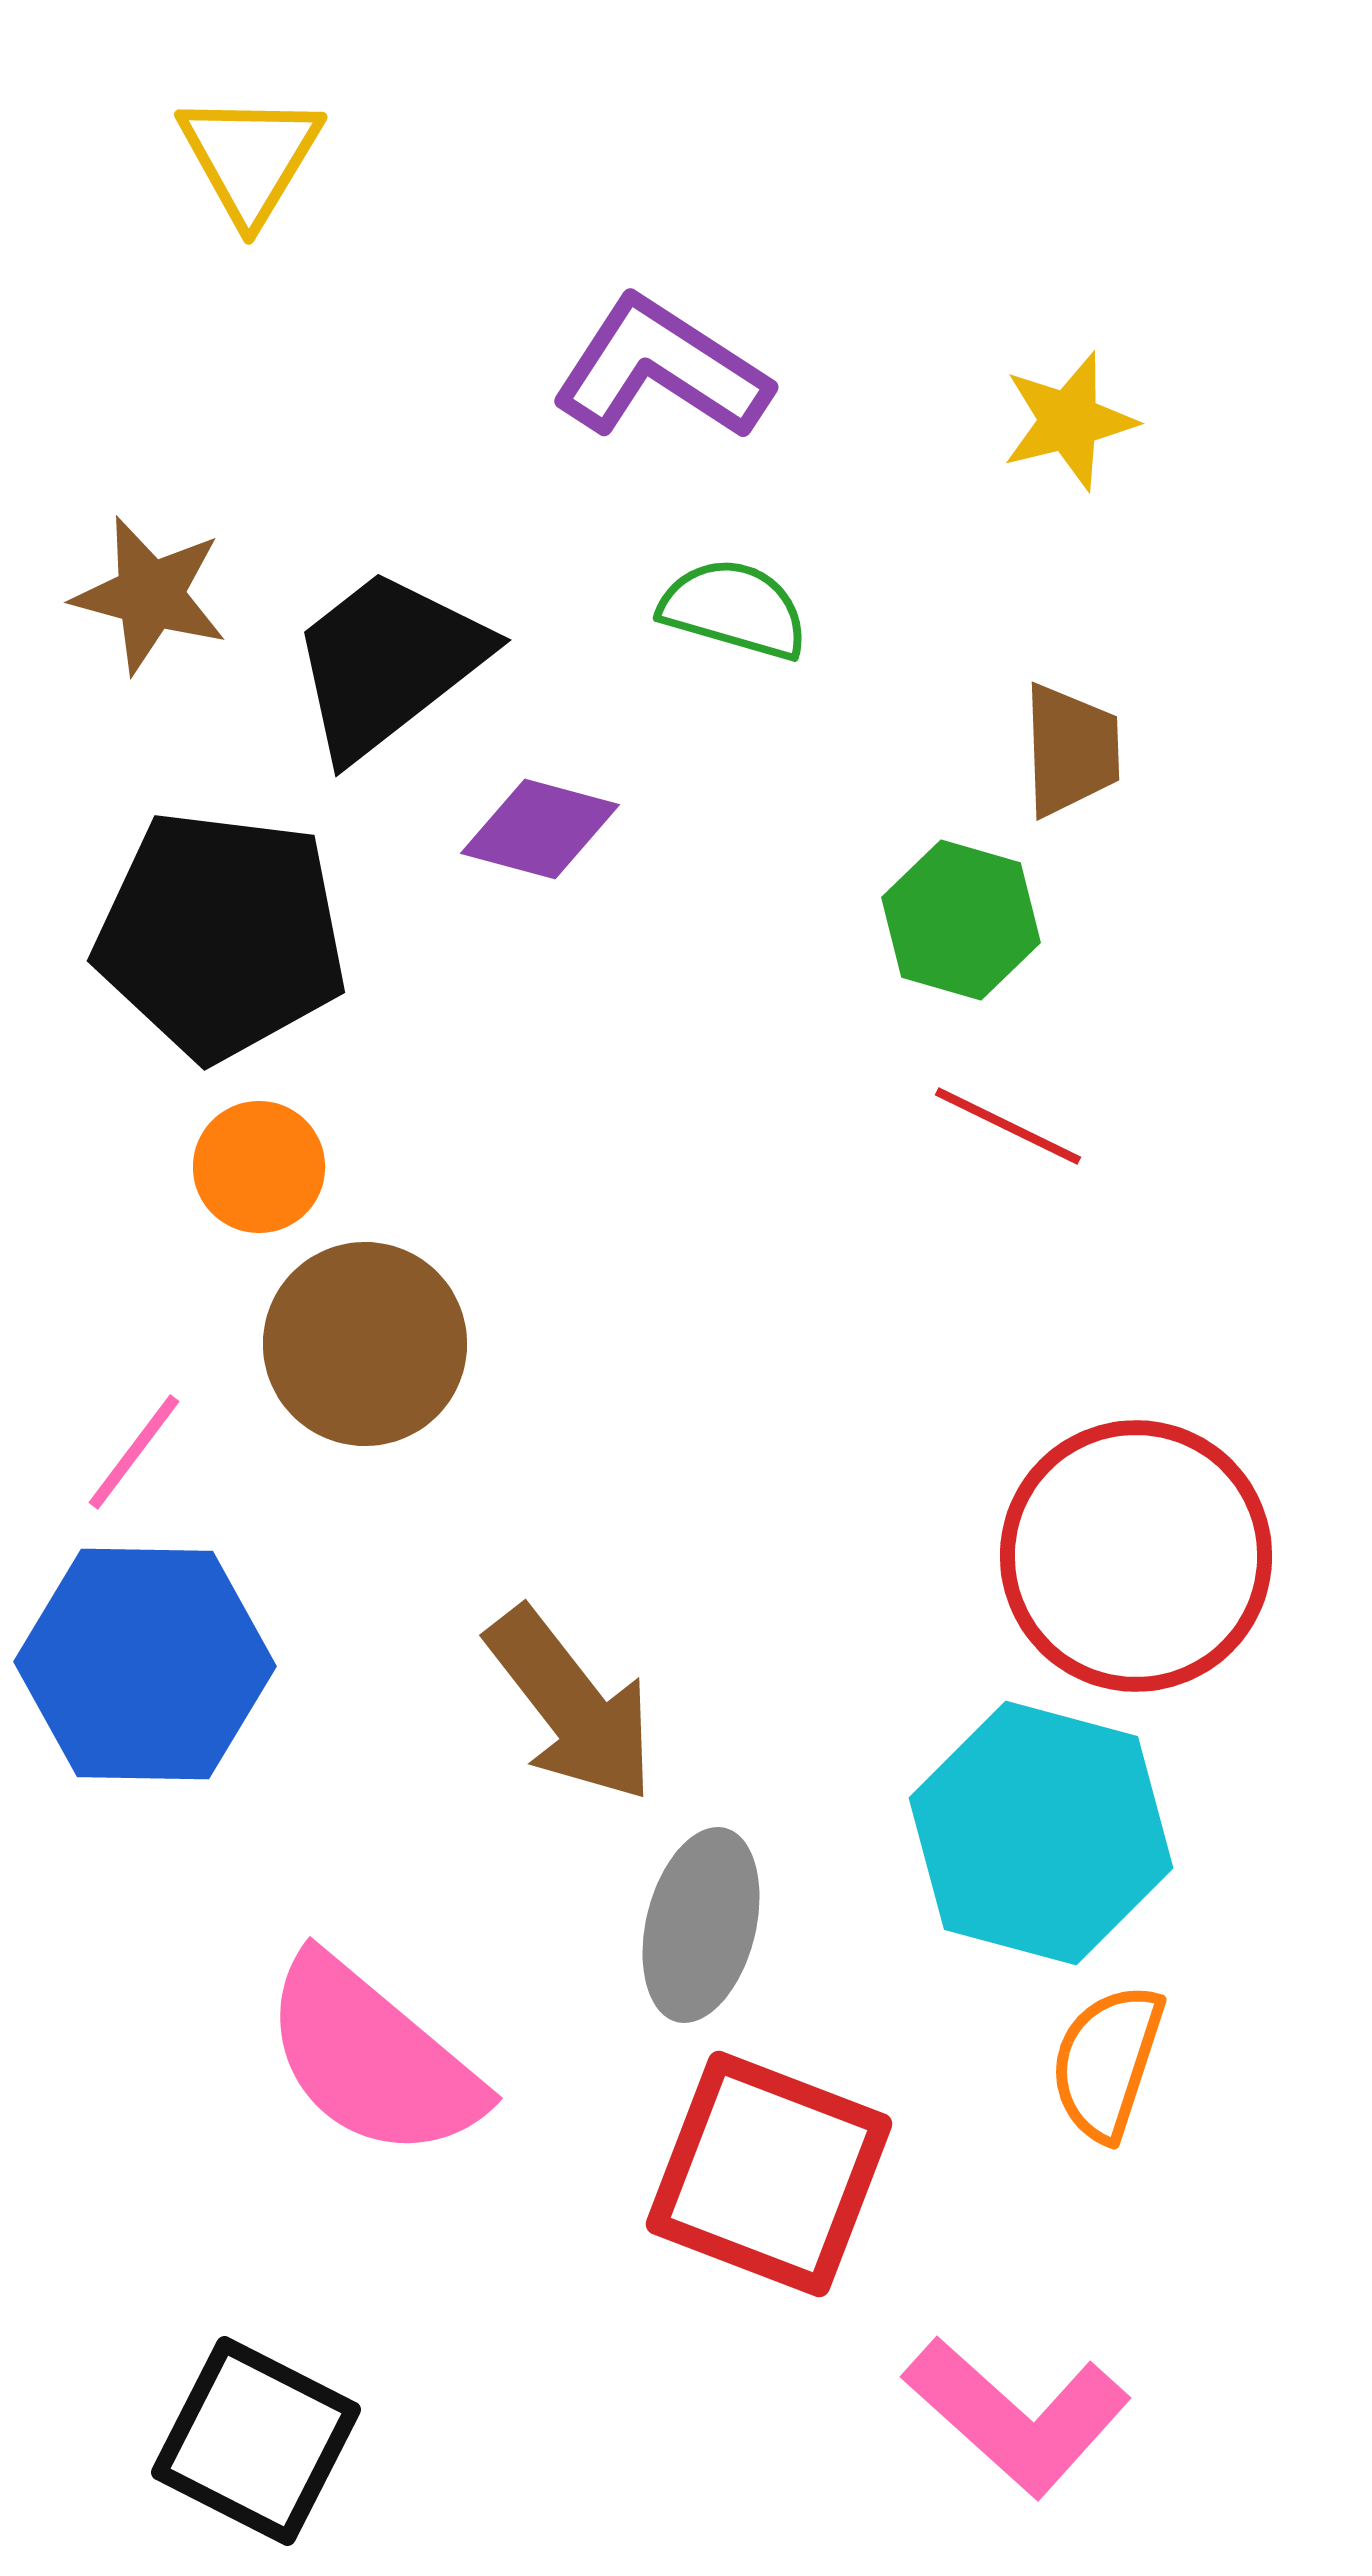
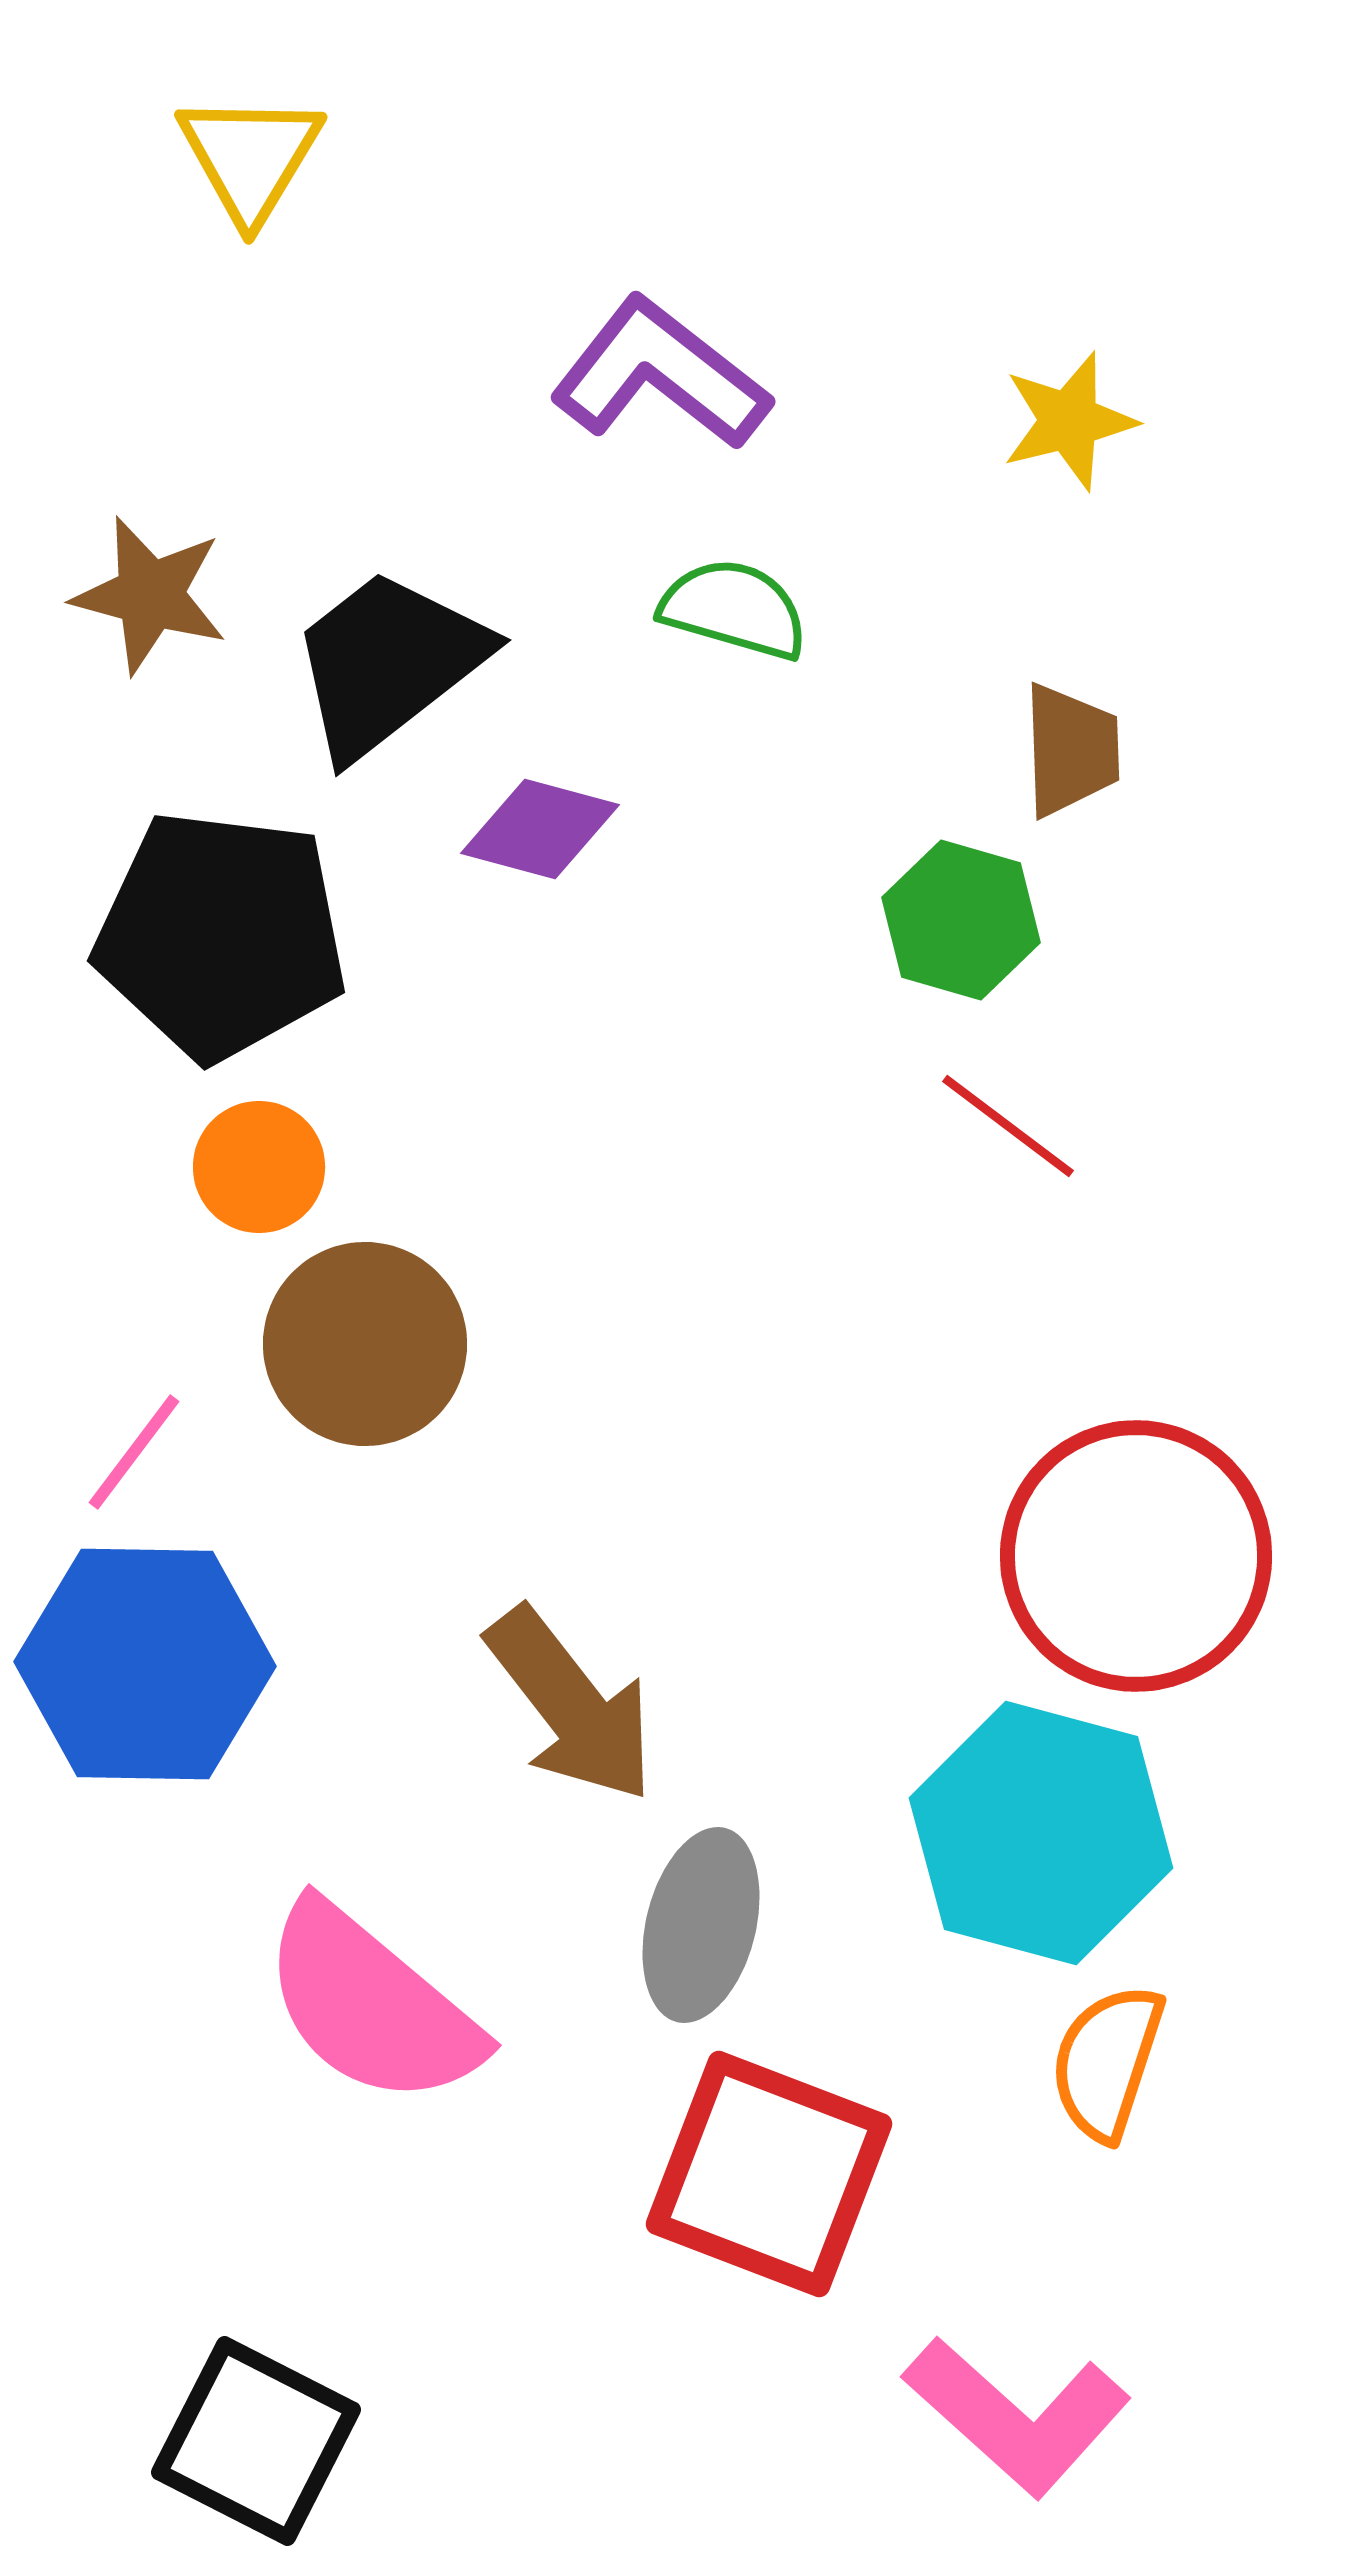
purple L-shape: moved 1 px left, 5 px down; rotated 5 degrees clockwise
red line: rotated 11 degrees clockwise
pink semicircle: moved 1 px left, 53 px up
